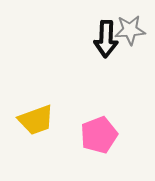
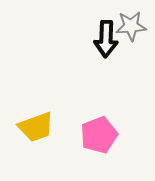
gray star: moved 1 px right, 4 px up
yellow trapezoid: moved 7 px down
